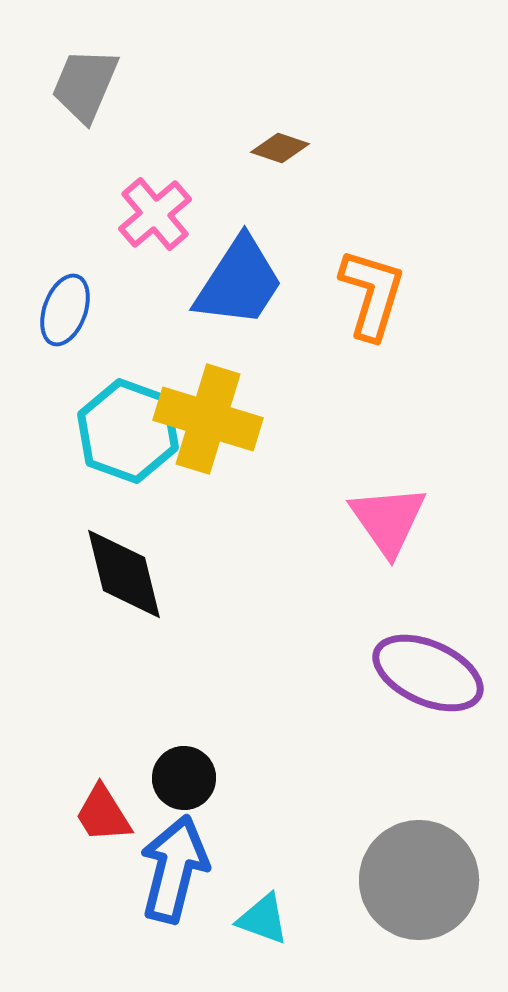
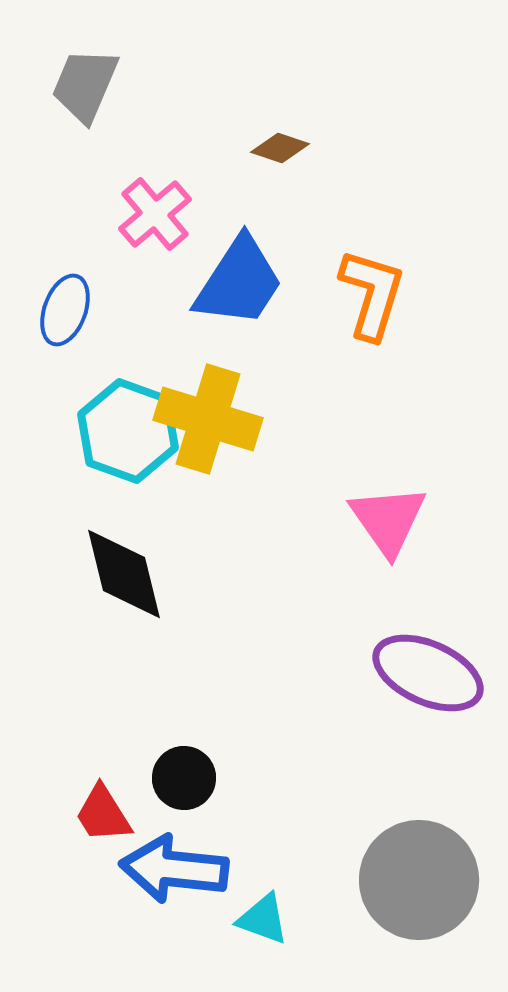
blue arrow: rotated 98 degrees counterclockwise
